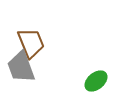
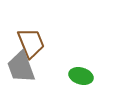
green ellipse: moved 15 px left, 5 px up; rotated 55 degrees clockwise
